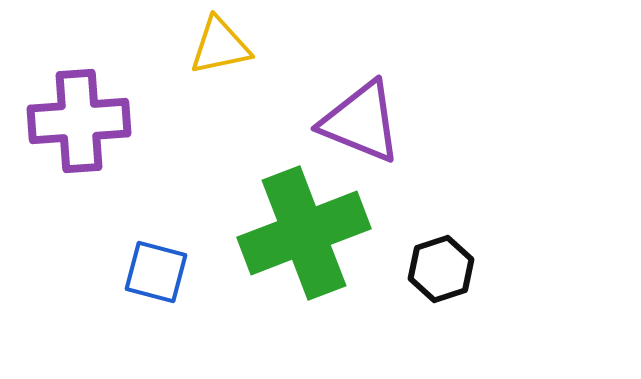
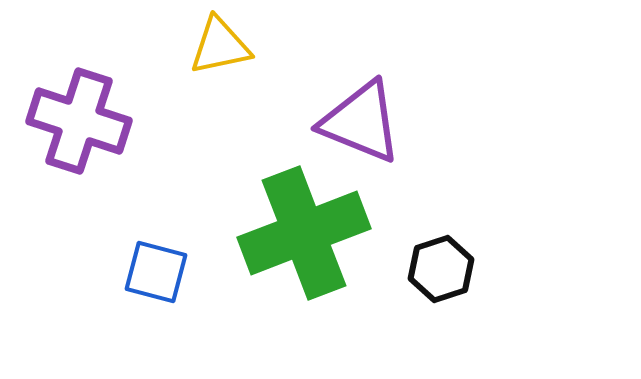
purple cross: rotated 22 degrees clockwise
